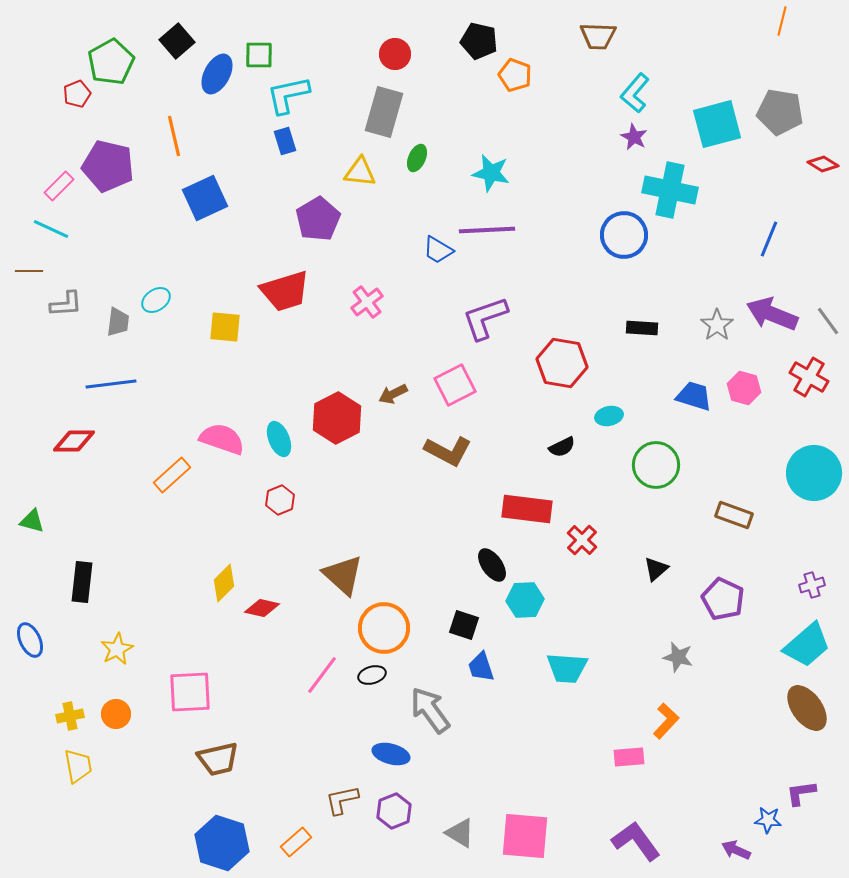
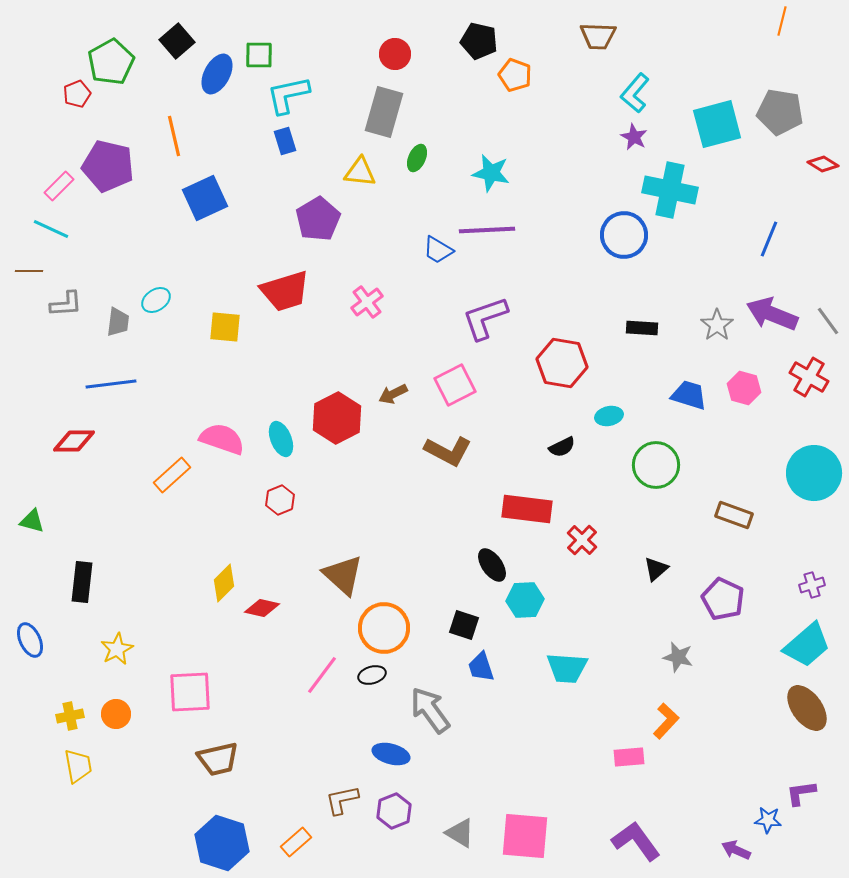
blue trapezoid at (694, 396): moved 5 px left, 1 px up
cyan ellipse at (279, 439): moved 2 px right
